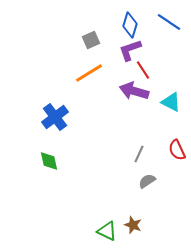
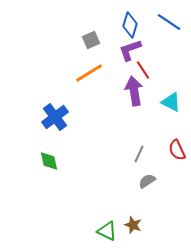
purple arrow: rotated 64 degrees clockwise
